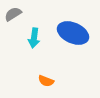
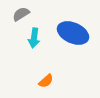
gray semicircle: moved 8 px right
orange semicircle: rotated 63 degrees counterclockwise
